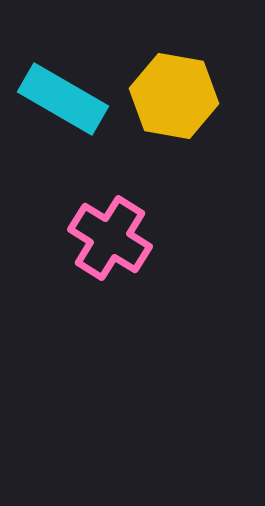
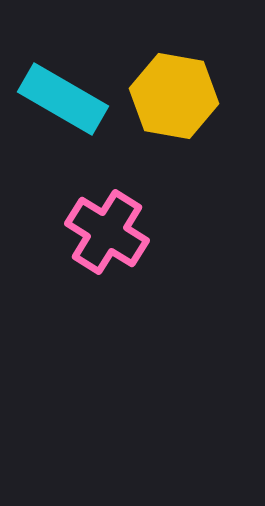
pink cross: moved 3 px left, 6 px up
